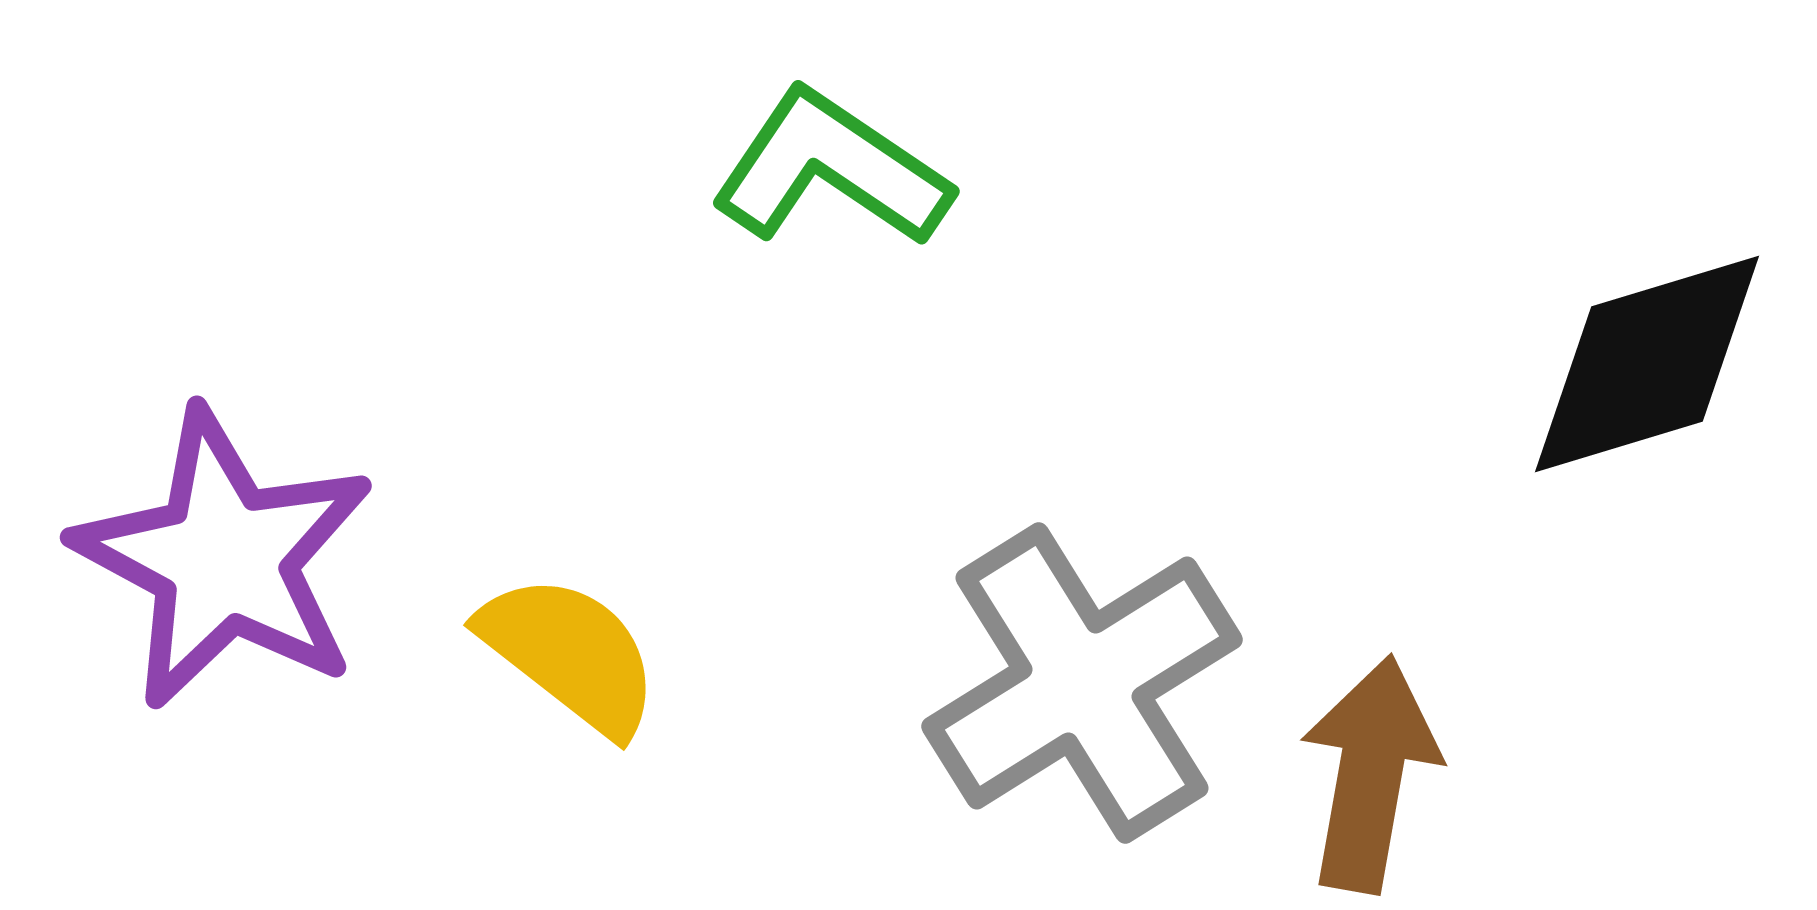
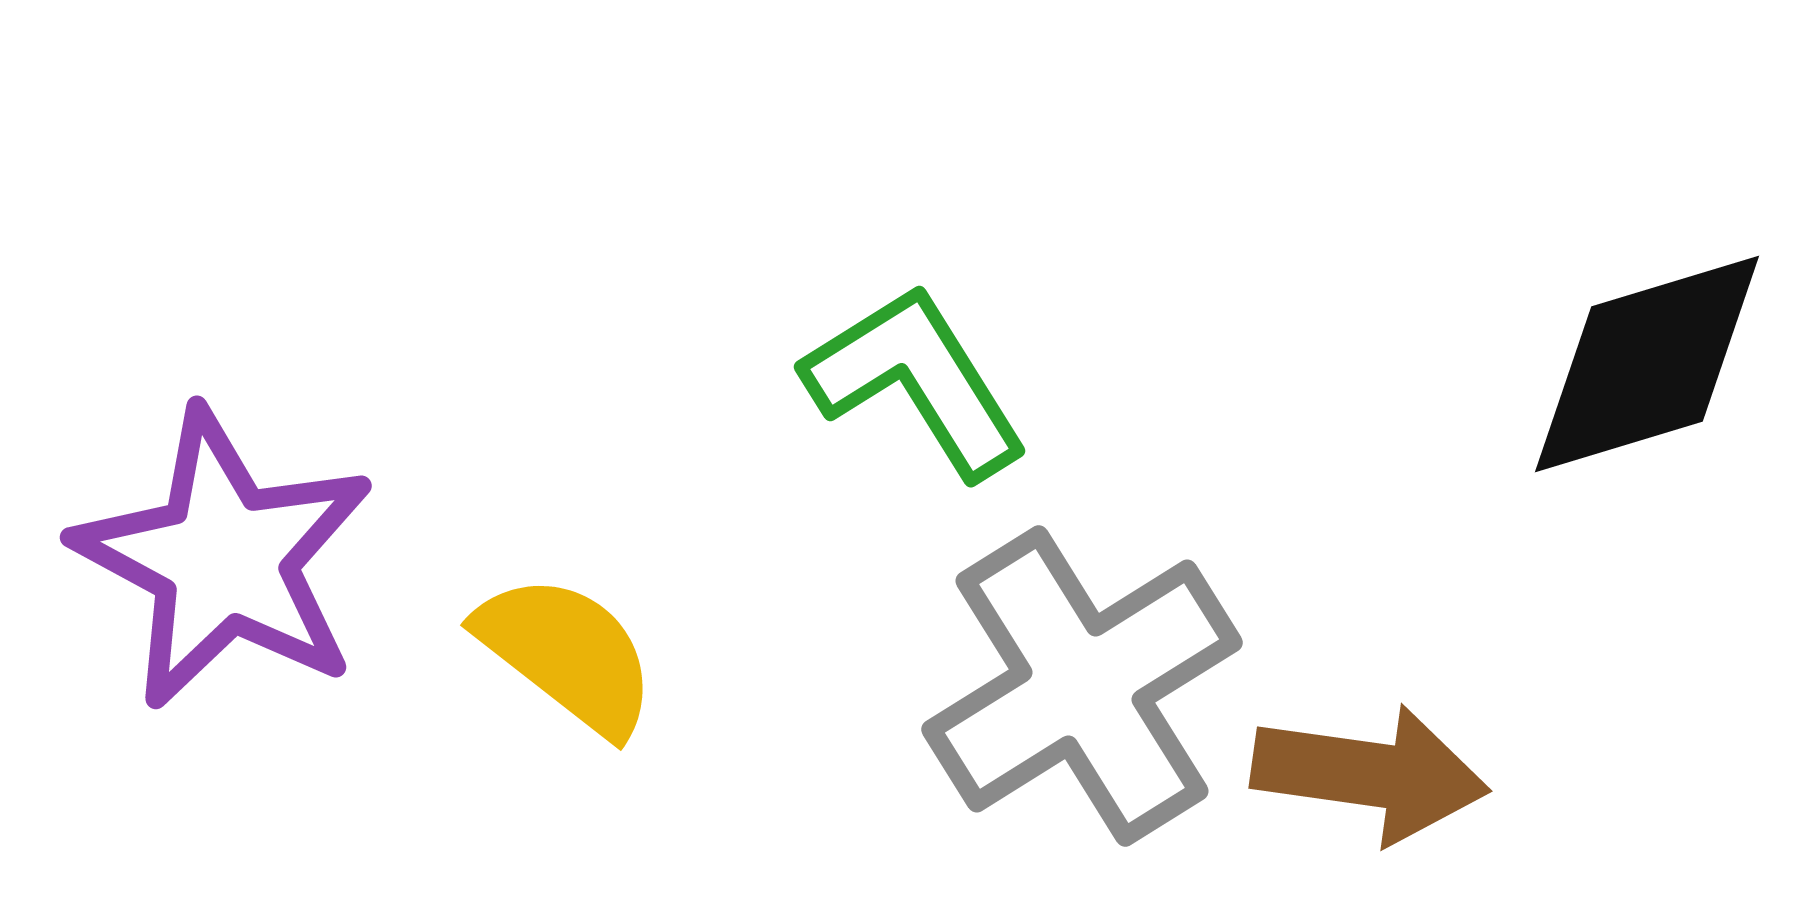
green L-shape: moved 85 px right, 212 px down; rotated 24 degrees clockwise
yellow semicircle: moved 3 px left
gray cross: moved 3 px down
brown arrow: rotated 88 degrees clockwise
